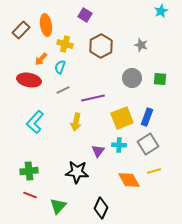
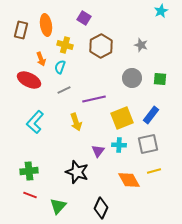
purple square: moved 1 px left, 3 px down
brown rectangle: rotated 30 degrees counterclockwise
yellow cross: moved 1 px down
orange arrow: rotated 64 degrees counterclockwise
red ellipse: rotated 15 degrees clockwise
gray line: moved 1 px right
purple line: moved 1 px right, 1 px down
blue rectangle: moved 4 px right, 2 px up; rotated 18 degrees clockwise
yellow arrow: rotated 30 degrees counterclockwise
gray square: rotated 20 degrees clockwise
black star: rotated 15 degrees clockwise
